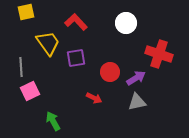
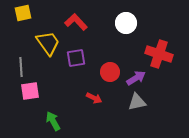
yellow square: moved 3 px left, 1 px down
pink square: rotated 18 degrees clockwise
